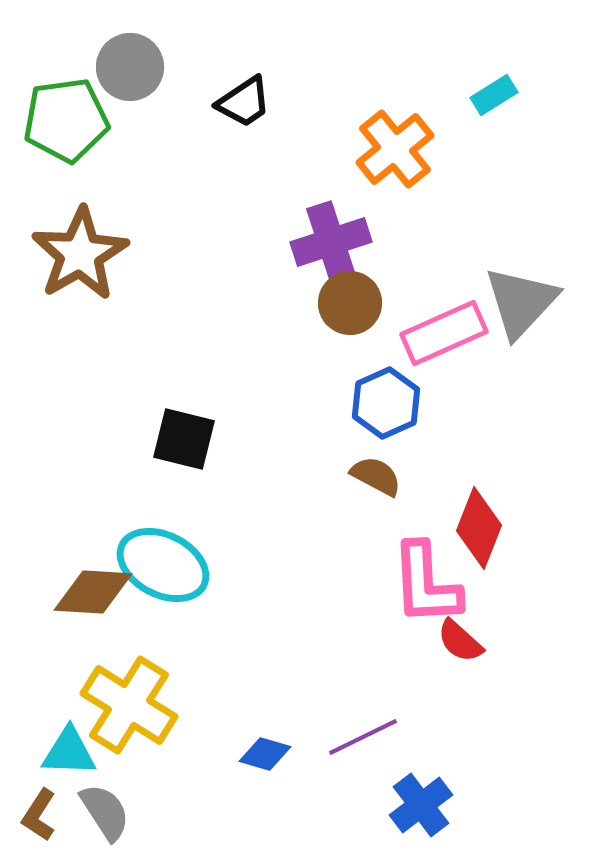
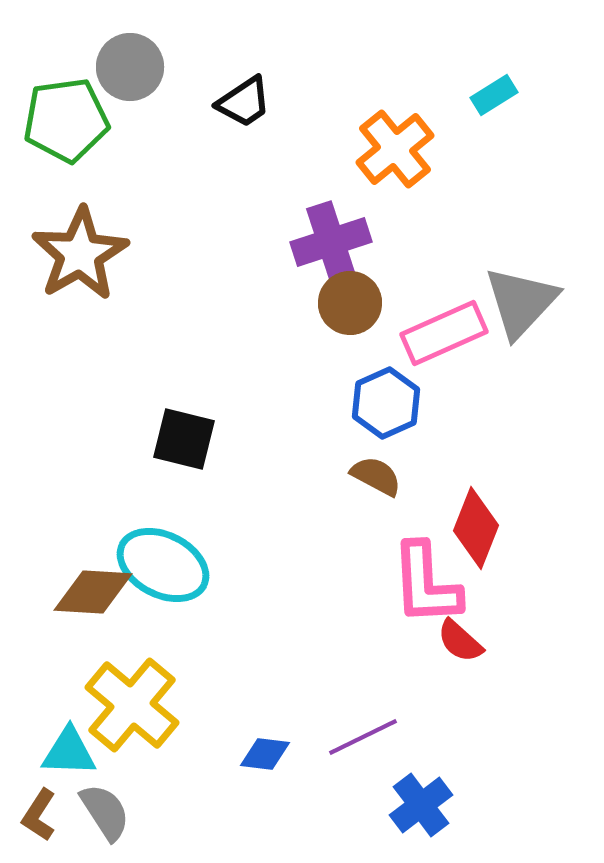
red diamond: moved 3 px left
yellow cross: moved 3 px right; rotated 8 degrees clockwise
blue diamond: rotated 9 degrees counterclockwise
